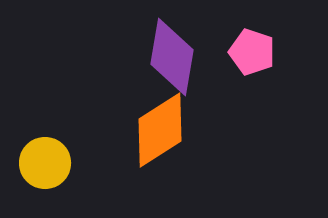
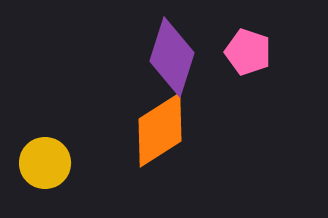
pink pentagon: moved 4 px left
purple diamond: rotated 8 degrees clockwise
